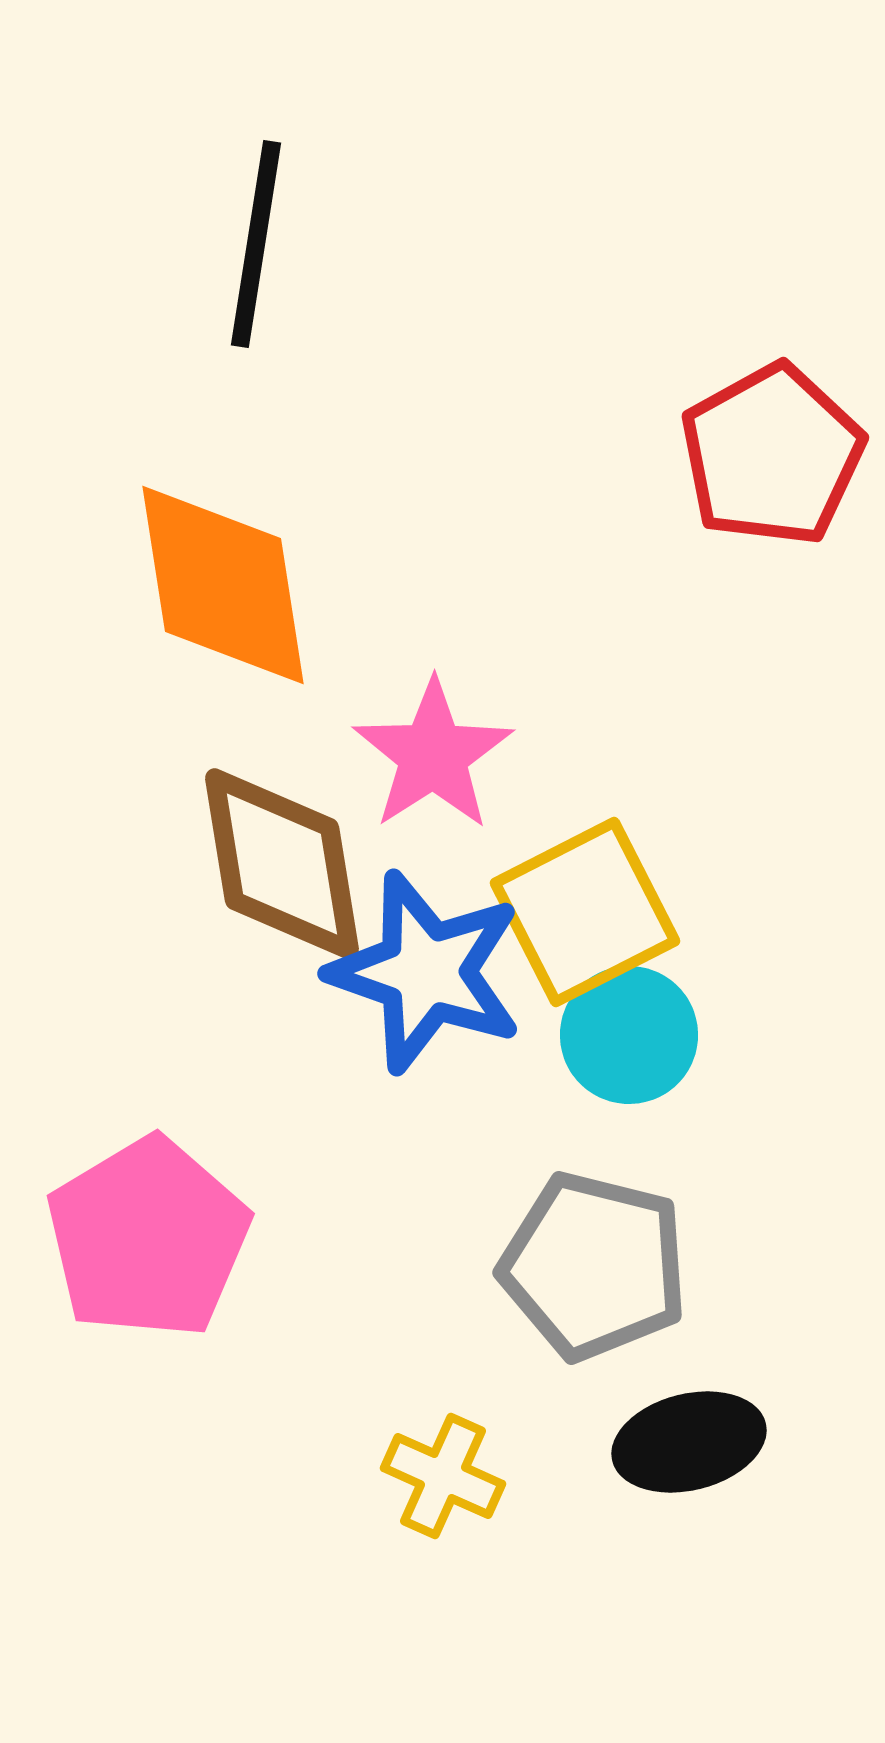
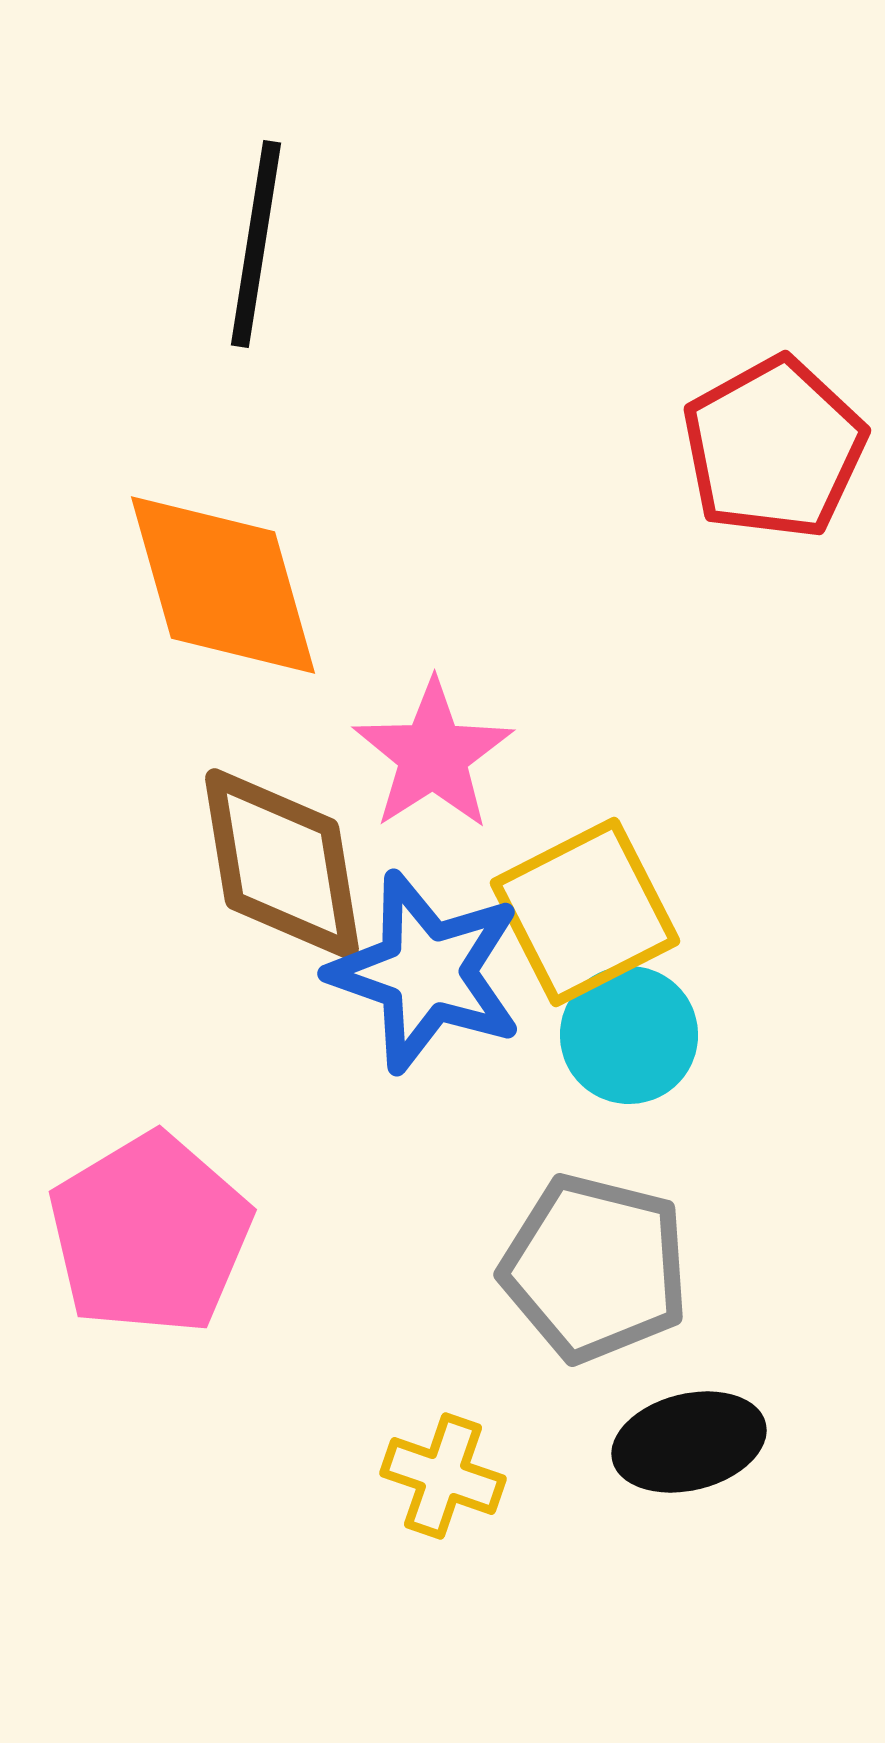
red pentagon: moved 2 px right, 7 px up
orange diamond: rotated 7 degrees counterclockwise
pink pentagon: moved 2 px right, 4 px up
gray pentagon: moved 1 px right, 2 px down
yellow cross: rotated 5 degrees counterclockwise
